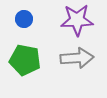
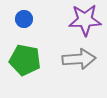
purple star: moved 8 px right
gray arrow: moved 2 px right, 1 px down
